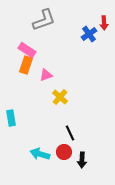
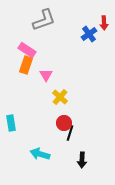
pink triangle: rotated 40 degrees counterclockwise
cyan rectangle: moved 5 px down
black line: rotated 42 degrees clockwise
red circle: moved 29 px up
